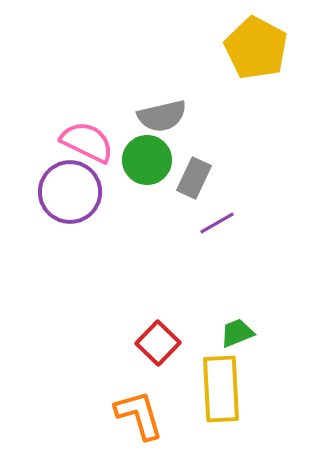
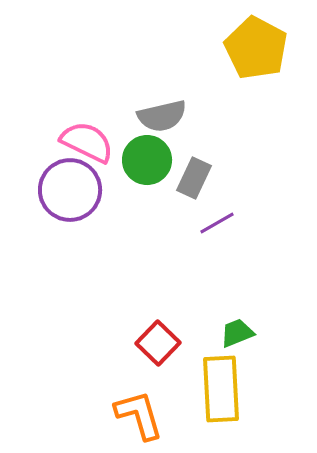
purple circle: moved 2 px up
